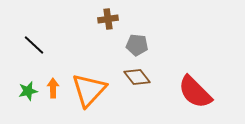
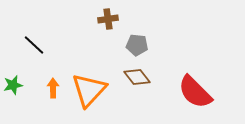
green star: moved 15 px left, 6 px up
